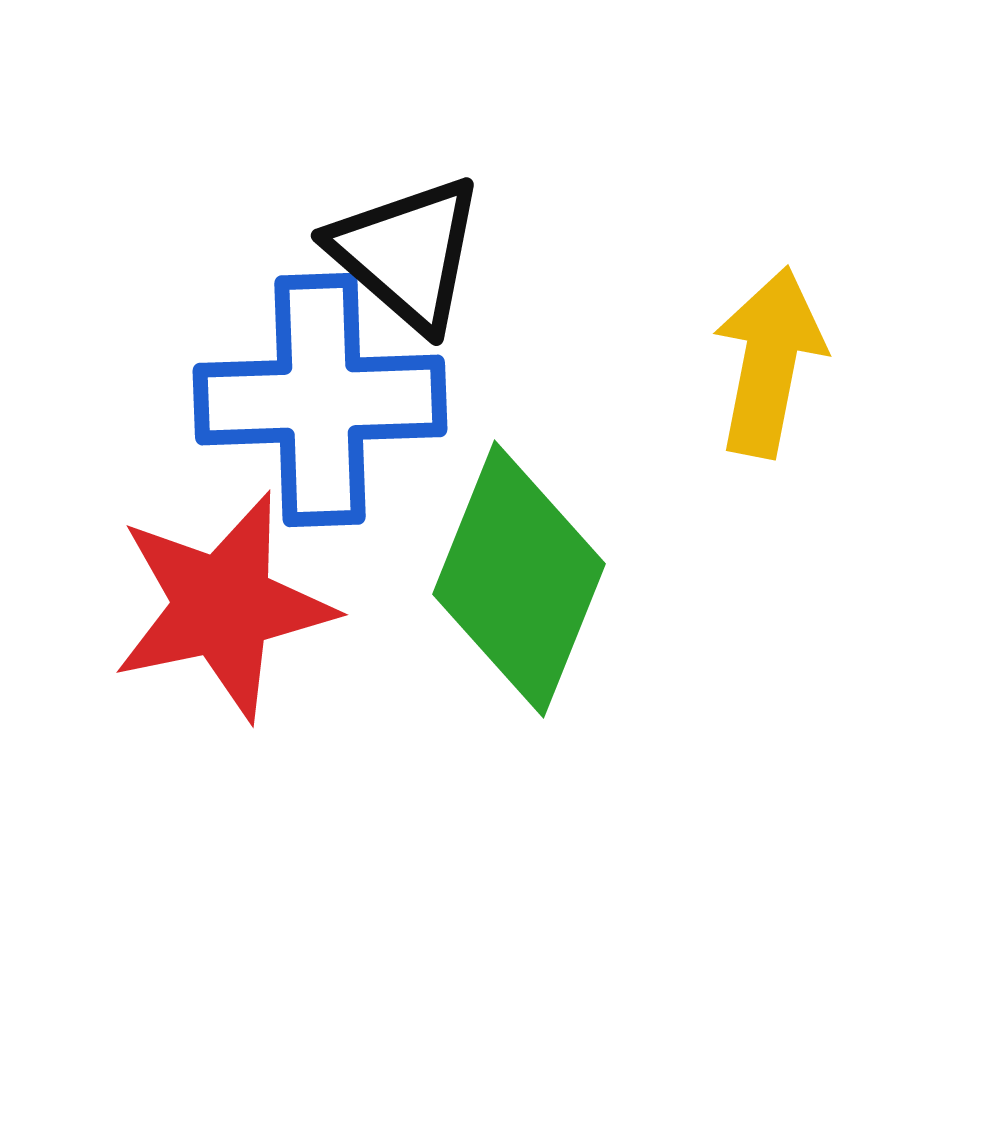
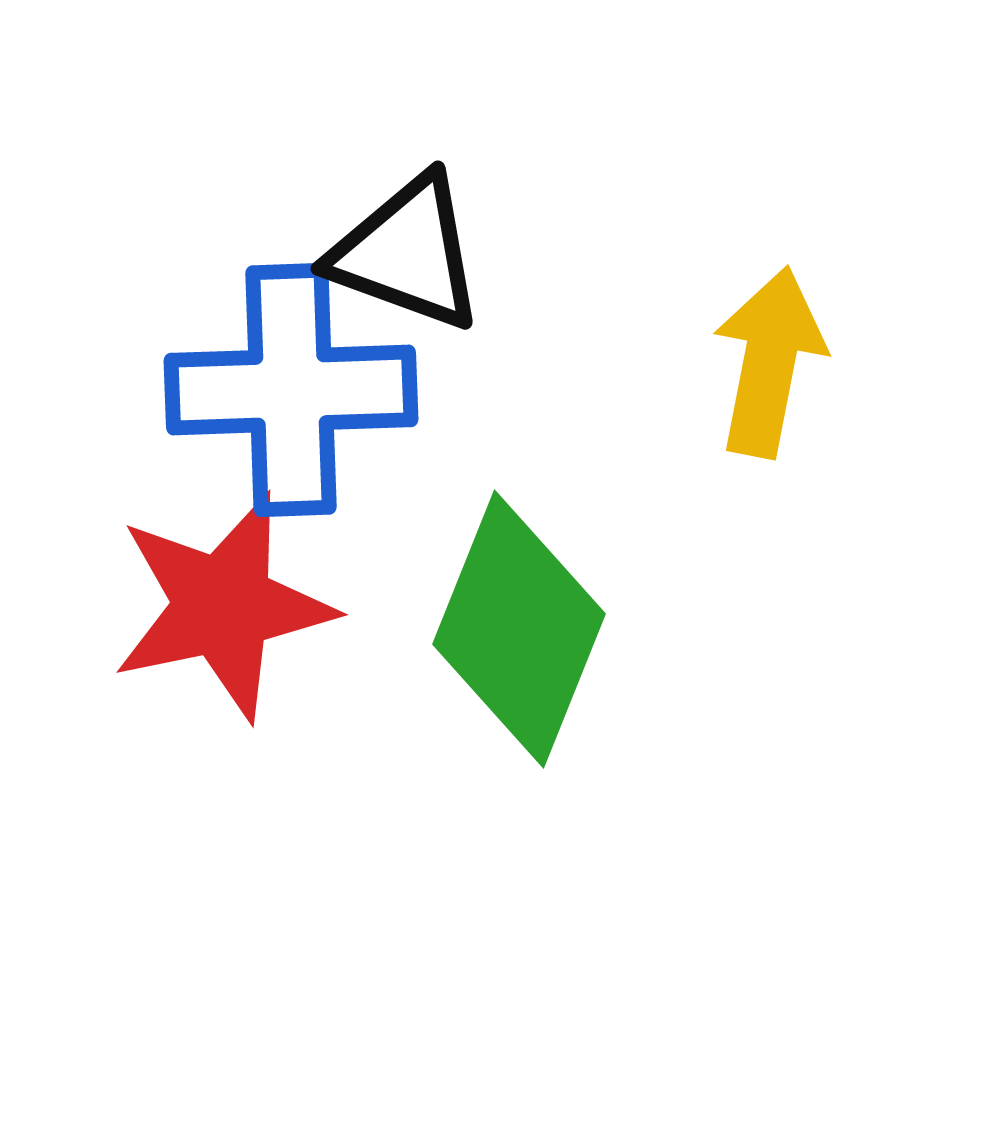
black triangle: rotated 21 degrees counterclockwise
blue cross: moved 29 px left, 10 px up
green diamond: moved 50 px down
